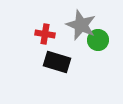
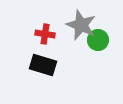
black rectangle: moved 14 px left, 3 px down
